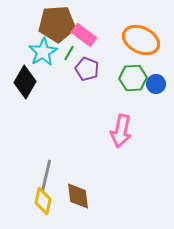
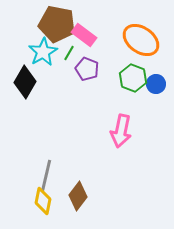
brown pentagon: rotated 15 degrees clockwise
orange ellipse: rotated 9 degrees clockwise
green hexagon: rotated 24 degrees clockwise
brown diamond: rotated 44 degrees clockwise
